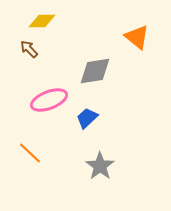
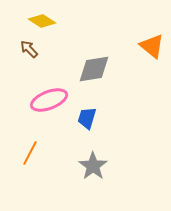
yellow diamond: rotated 32 degrees clockwise
orange triangle: moved 15 px right, 9 px down
gray diamond: moved 1 px left, 2 px up
blue trapezoid: rotated 30 degrees counterclockwise
orange line: rotated 75 degrees clockwise
gray star: moved 7 px left
